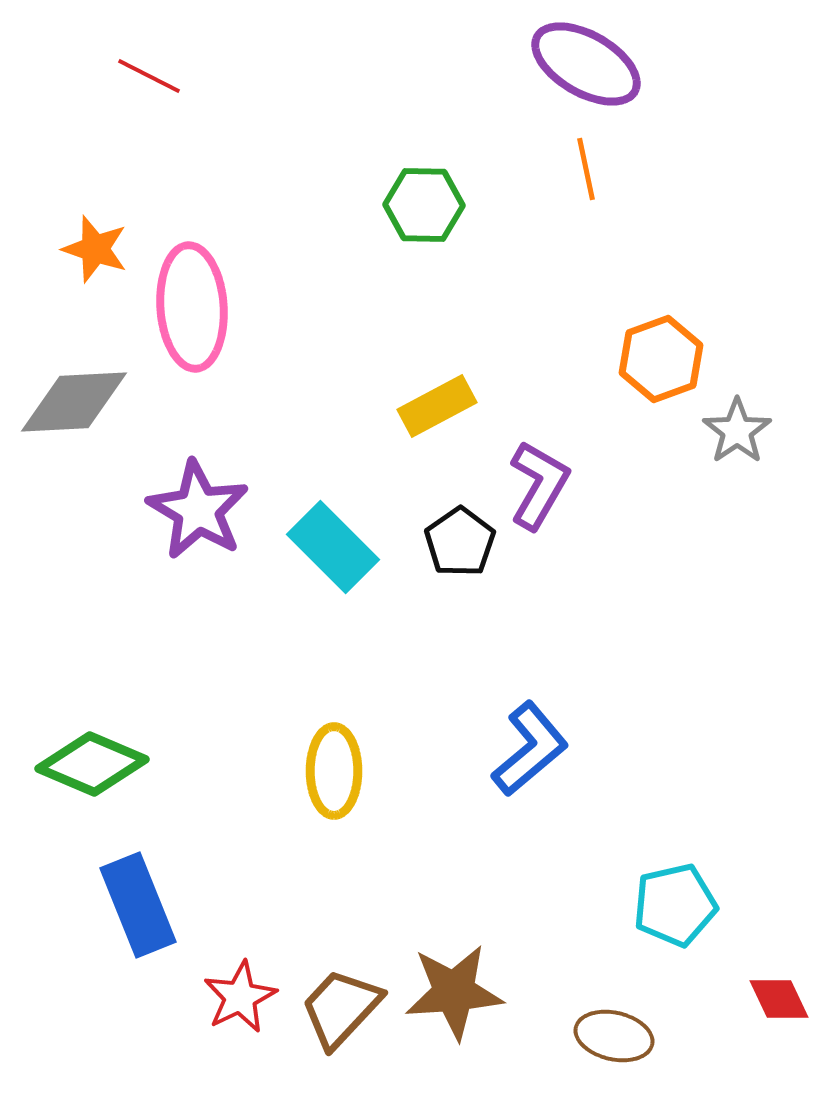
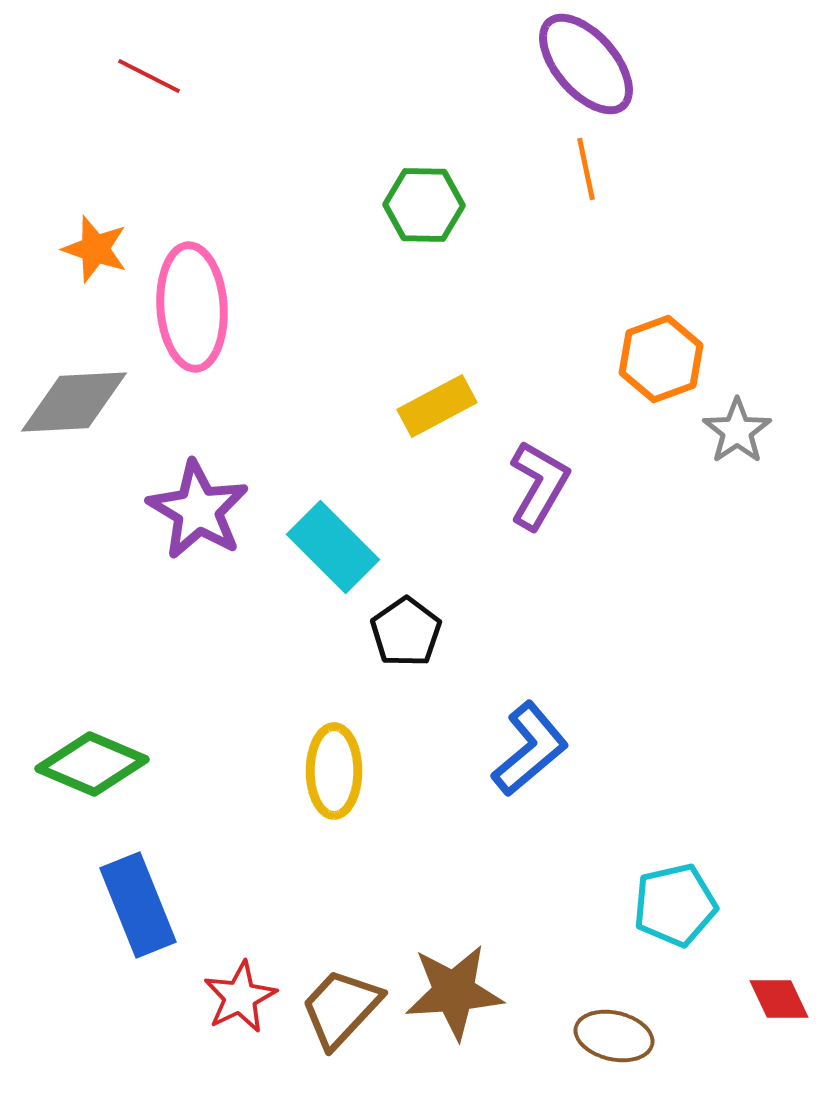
purple ellipse: rotated 19 degrees clockwise
black pentagon: moved 54 px left, 90 px down
